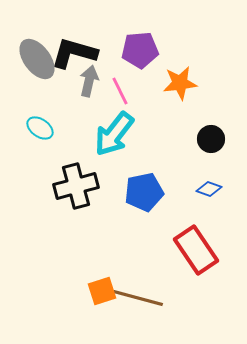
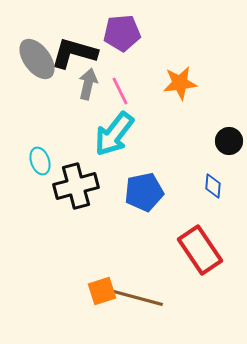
purple pentagon: moved 18 px left, 17 px up
gray arrow: moved 1 px left, 3 px down
cyan ellipse: moved 33 px down; rotated 36 degrees clockwise
black circle: moved 18 px right, 2 px down
blue diamond: moved 4 px right, 3 px up; rotated 75 degrees clockwise
red rectangle: moved 4 px right
